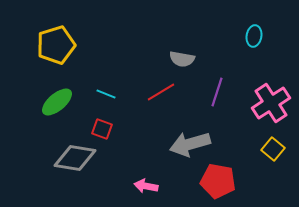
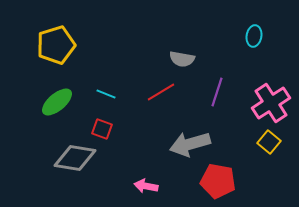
yellow square: moved 4 px left, 7 px up
